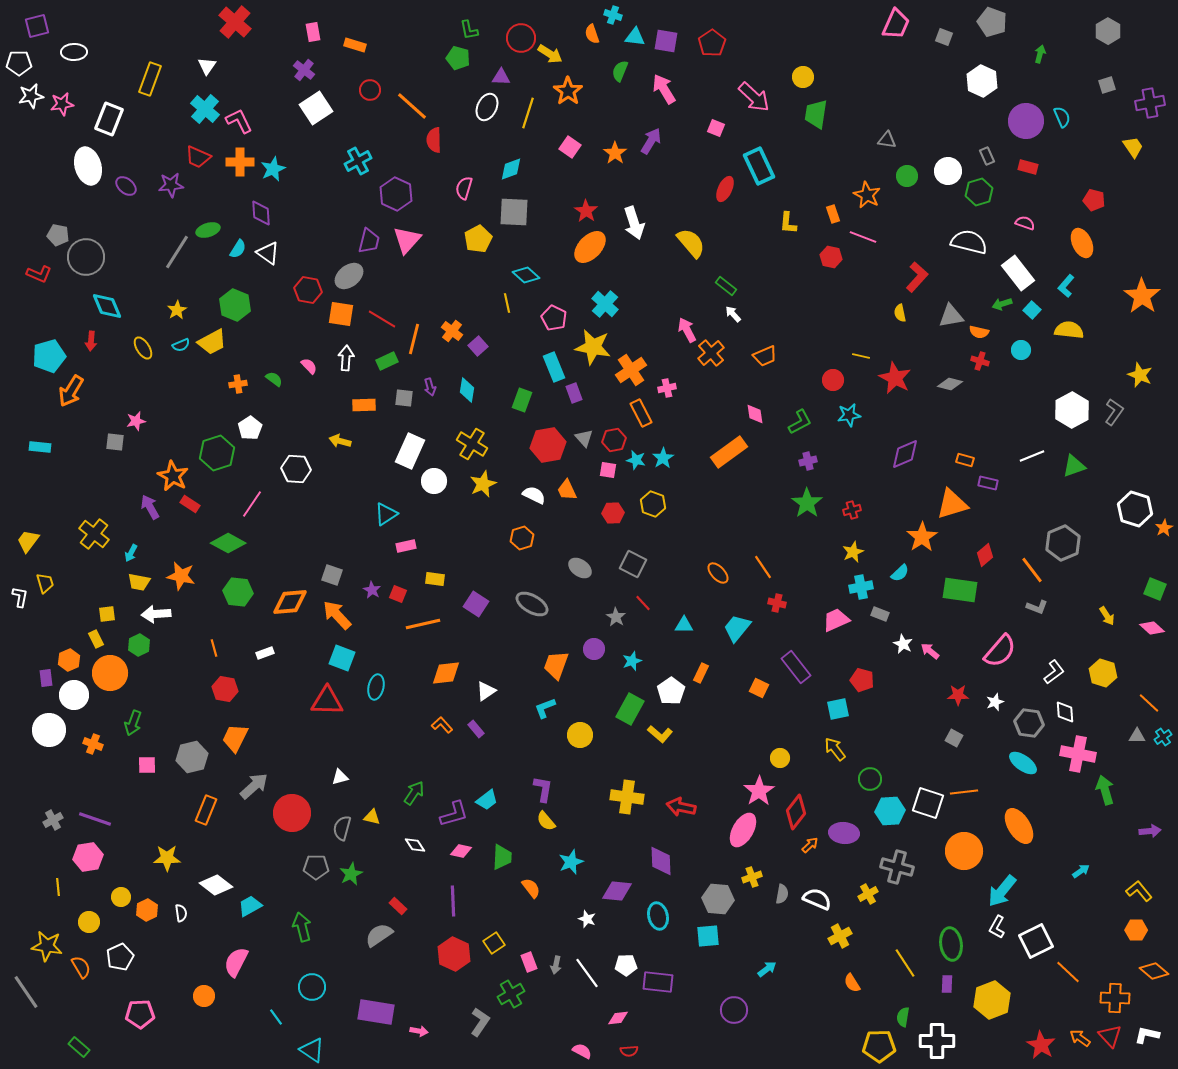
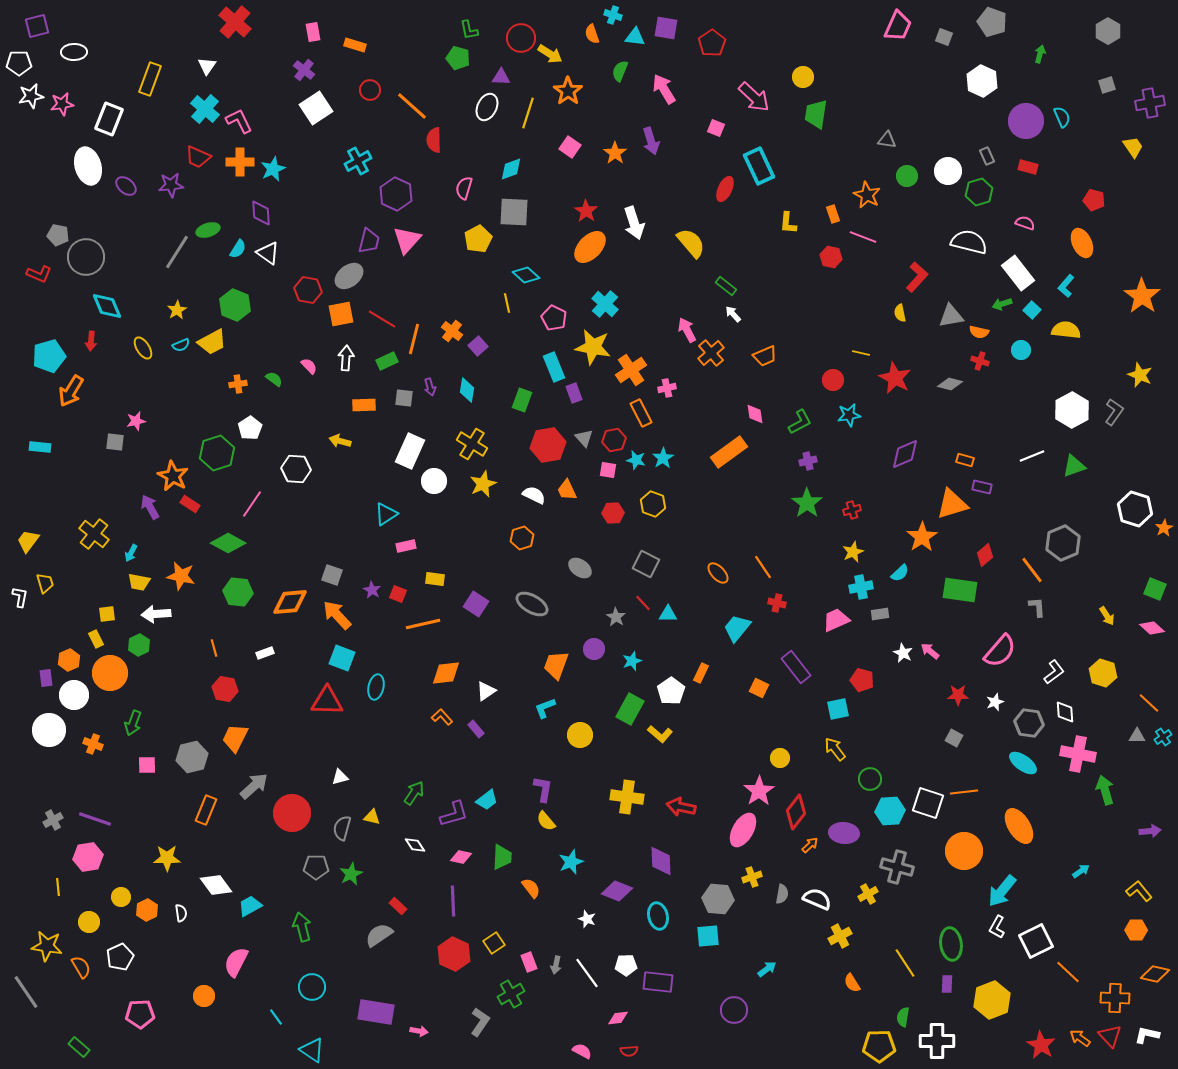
pink trapezoid at (896, 24): moved 2 px right, 2 px down
purple square at (666, 41): moved 13 px up
purple arrow at (651, 141): rotated 132 degrees clockwise
orange square at (341, 314): rotated 20 degrees counterclockwise
yellow semicircle at (1069, 330): moved 3 px left
yellow line at (861, 356): moved 3 px up
purple rectangle at (988, 483): moved 6 px left, 4 px down
gray square at (633, 564): moved 13 px right
gray L-shape at (1037, 607): rotated 115 degrees counterclockwise
gray rectangle at (880, 614): rotated 30 degrees counterclockwise
cyan triangle at (684, 625): moved 16 px left, 11 px up
white star at (903, 644): moved 9 px down
orange L-shape at (442, 725): moved 8 px up
pink diamond at (461, 851): moved 6 px down
white diamond at (216, 885): rotated 16 degrees clockwise
purple diamond at (617, 891): rotated 16 degrees clockwise
orange diamond at (1154, 971): moved 1 px right, 3 px down; rotated 28 degrees counterclockwise
